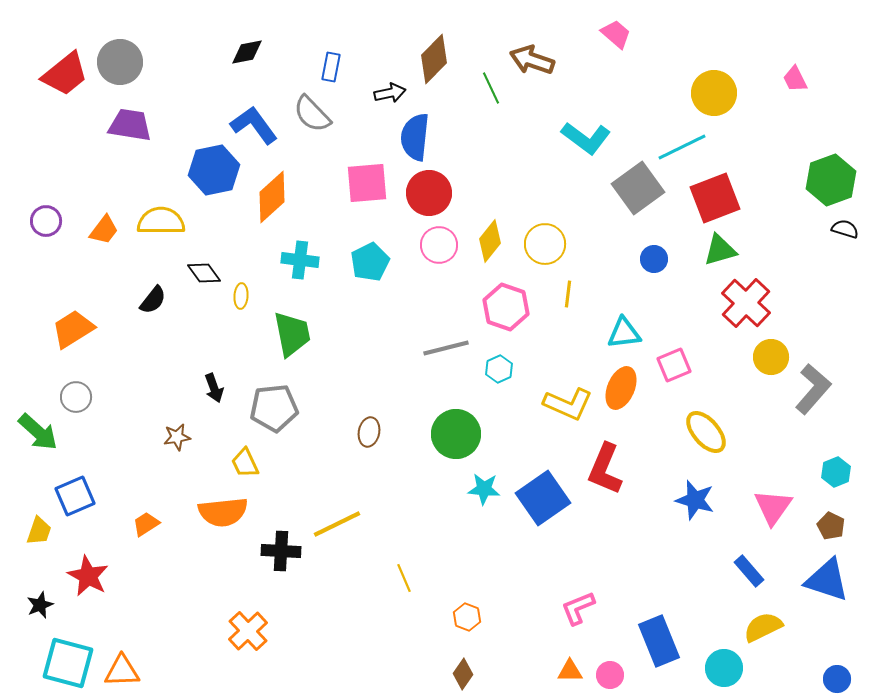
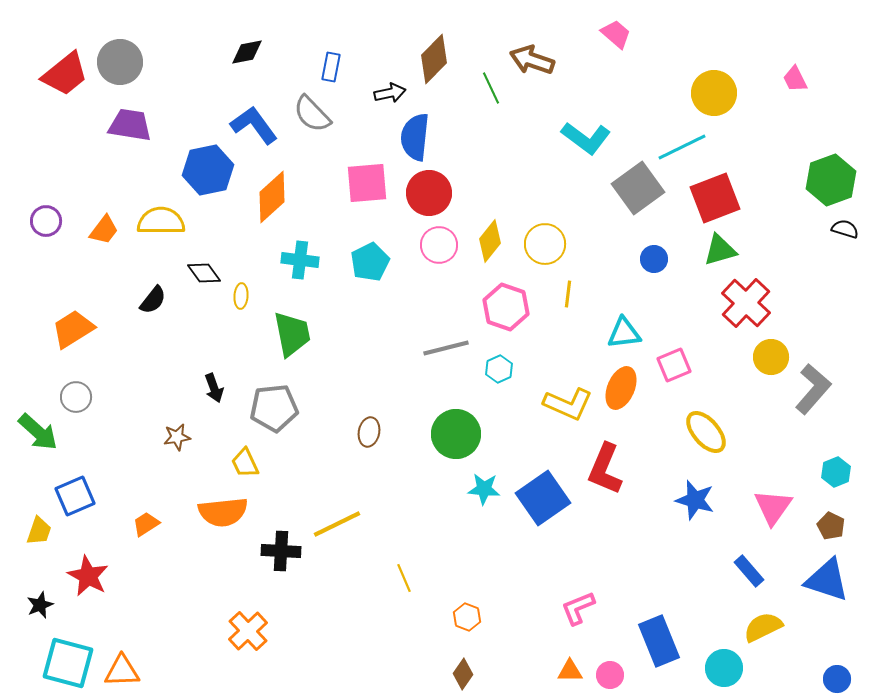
blue hexagon at (214, 170): moved 6 px left
